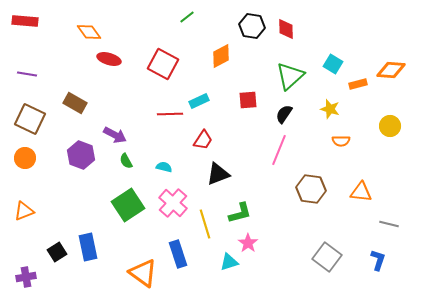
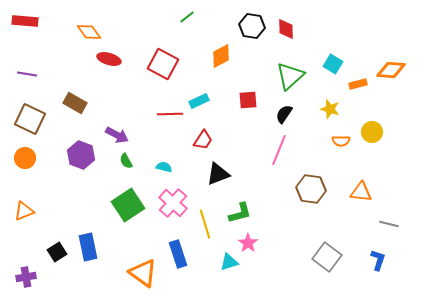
yellow circle at (390, 126): moved 18 px left, 6 px down
purple arrow at (115, 135): moved 2 px right
